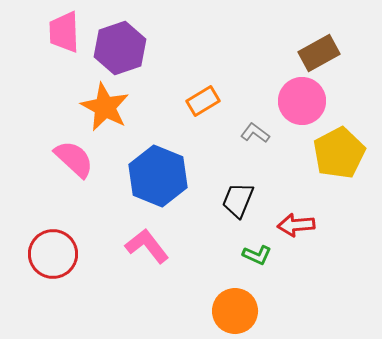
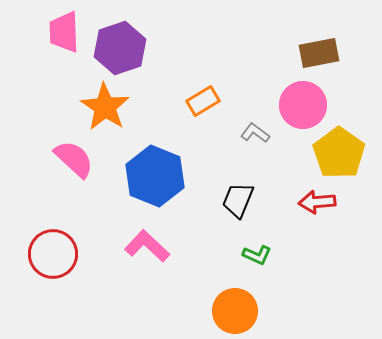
brown rectangle: rotated 18 degrees clockwise
pink circle: moved 1 px right, 4 px down
orange star: rotated 6 degrees clockwise
yellow pentagon: rotated 9 degrees counterclockwise
blue hexagon: moved 3 px left
red arrow: moved 21 px right, 23 px up
pink L-shape: rotated 9 degrees counterclockwise
